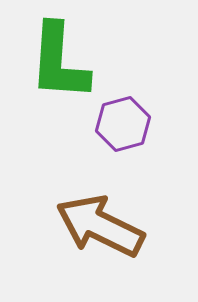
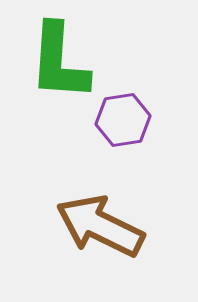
purple hexagon: moved 4 px up; rotated 6 degrees clockwise
